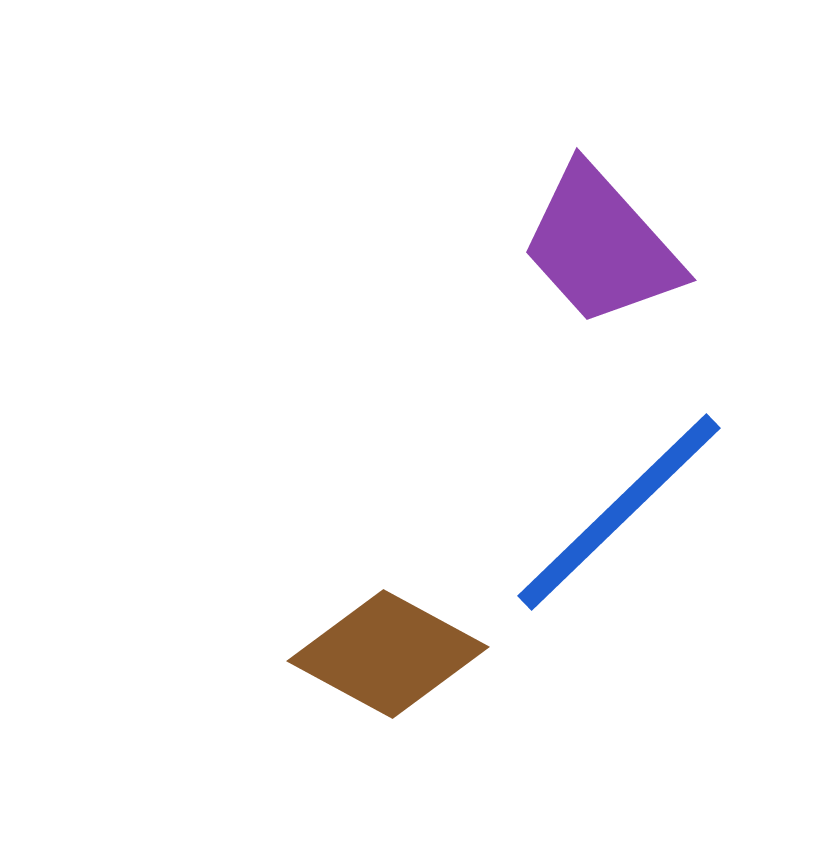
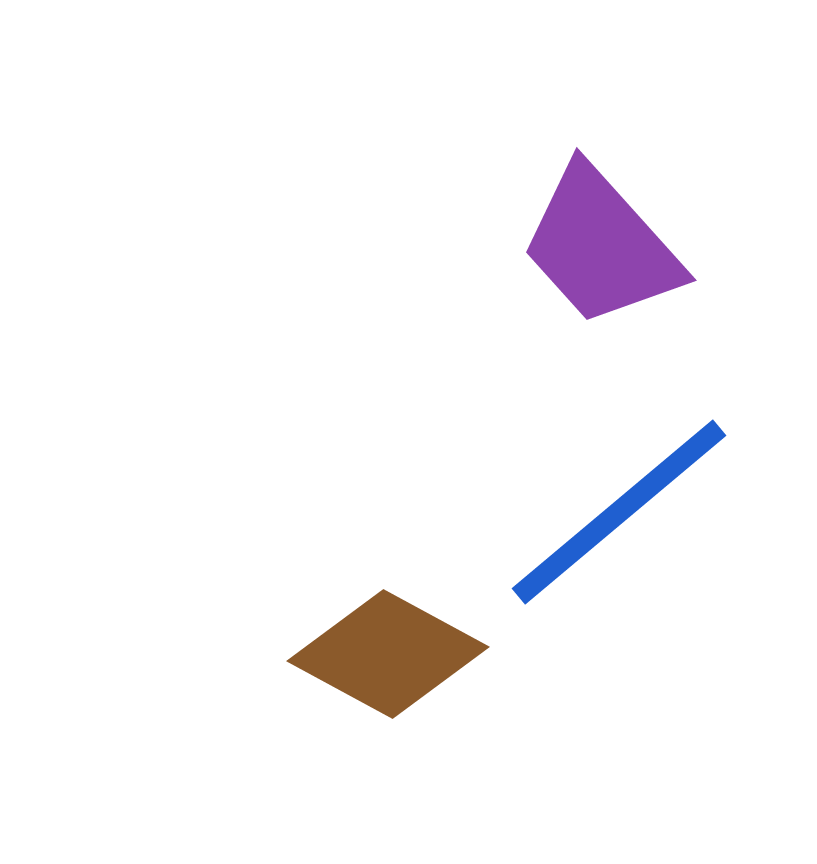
blue line: rotated 4 degrees clockwise
